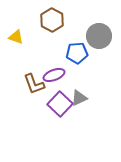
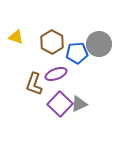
brown hexagon: moved 22 px down
gray circle: moved 8 px down
purple ellipse: moved 2 px right, 1 px up
brown L-shape: rotated 40 degrees clockwise
gray triangle: moved 6 px down
